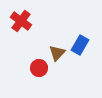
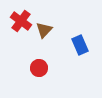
blue rectangle: rotated 54 degrees counterclockwise
brown triangle: moved 13 px left, 23 px up
